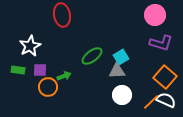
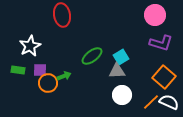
orange square: moved 1 px left
orange circle: moved 4 px up
white semicircle: moved 3 px right, 2 px down
